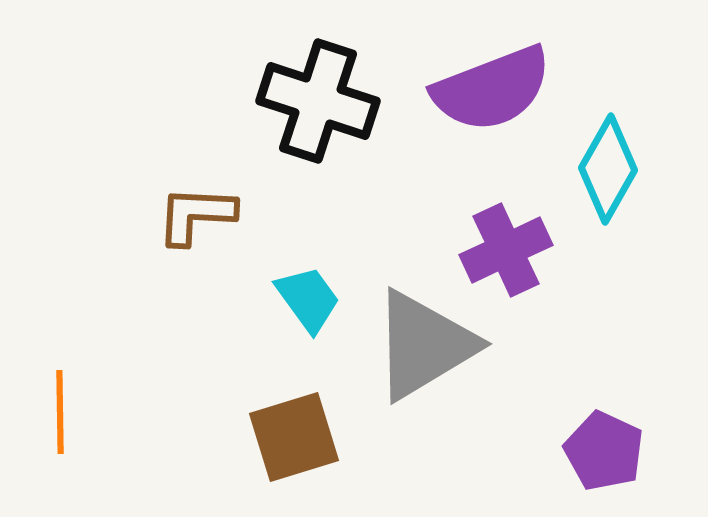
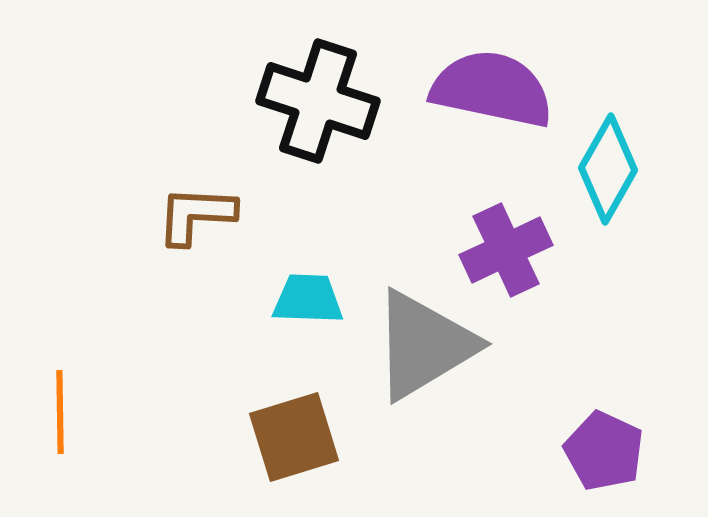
purple semicircle: rotated 147 degrees counterclockwise
cyan trapezoid: rotated 52 degrees counterclockwise
